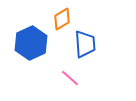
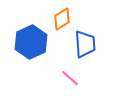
blue hexagon: moved 1 px up
